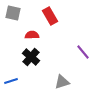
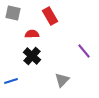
red semicircle: moved 1 px up
purple line: moved 1 px right, 1 px up
black cross: moved 1 px right, 1 px up
gray triangle: moved 2 px up; rotated 28 degrees counterclockwise
